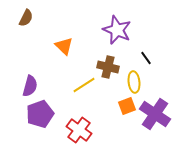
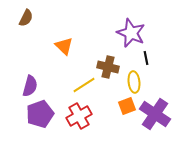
purple star: moved 14 px right, 3 px down
black line: rotated 24 degrees clockwise
red cross: moved 14 px up; rotated 25 degrees clockwise
